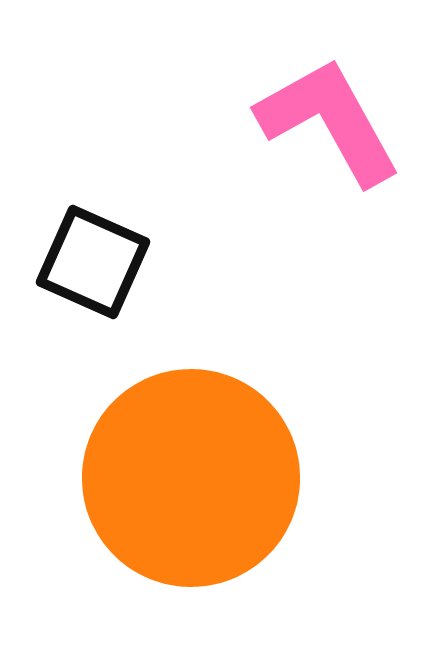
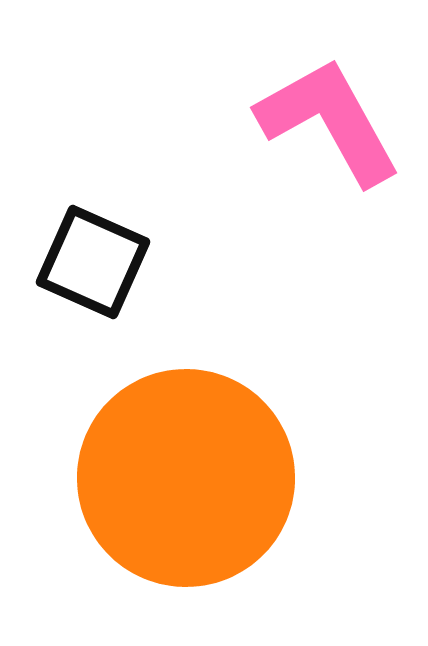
orange circle: moved 5 px left
